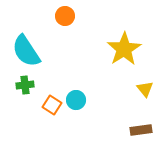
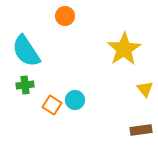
cyan circle: moved 1 px left
